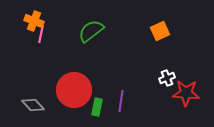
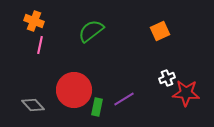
pink line: moved 1 px left, 11 px down
purple line: moved 3 px right, 2 px up; rotated 50 degrees clockwise
